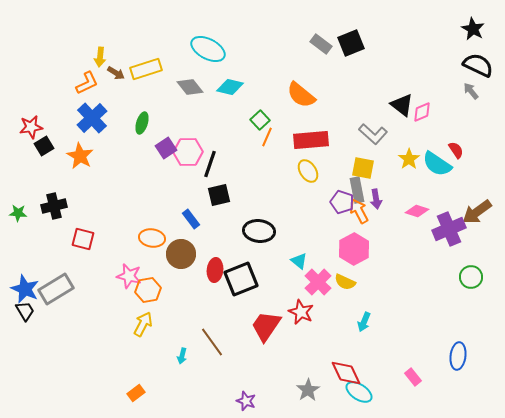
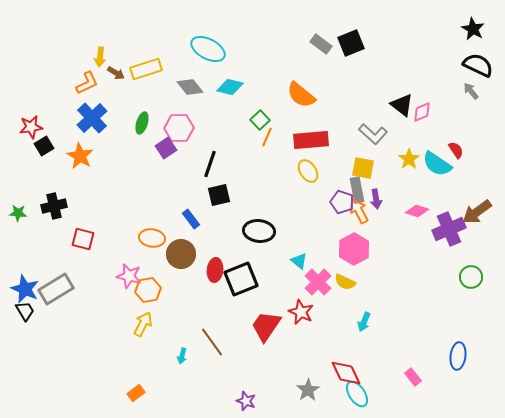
pink hexagon at (188, 152): moved 9 px left, 24 px up
cyan ellipse at (359, 392): moved 2 px left, 2 px down; rotated 24 degrees clockwise
